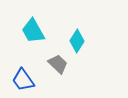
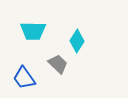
cyan trapezoid: rotated 60 degrees counterclockwise
blue trapezoid: moved 1 px right, 2 px up
